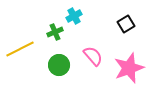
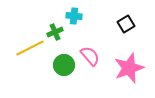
cyan cross: rotated 35 degrees clockwise
yellow line: moved 10 px right, 1 px up
pink semicircle: moved 3 px left
green circle: moved 5 px right
